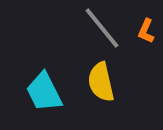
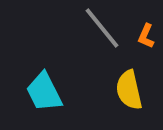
orange L-shape: moved 5 px down
yellow semicircle: moved 28 px right, 8 px down
